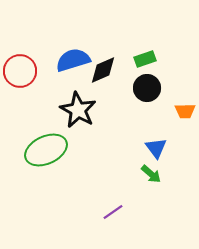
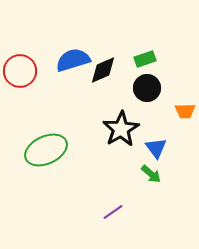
black star: moved 43 px right, 19 px down; rotated 12 degrees clockwise
